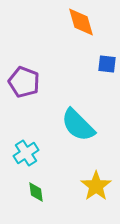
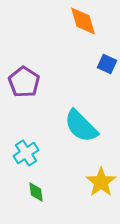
orange diamond: moved 2 px right, 1 px up
blue square: rotated 18 degrees clockwise
purple pentagon: rotated 12 degrees clockwise
cyan semicircle: moved 3 px right, 1 px down
yellow star: moved 5 px right, 4 px up
